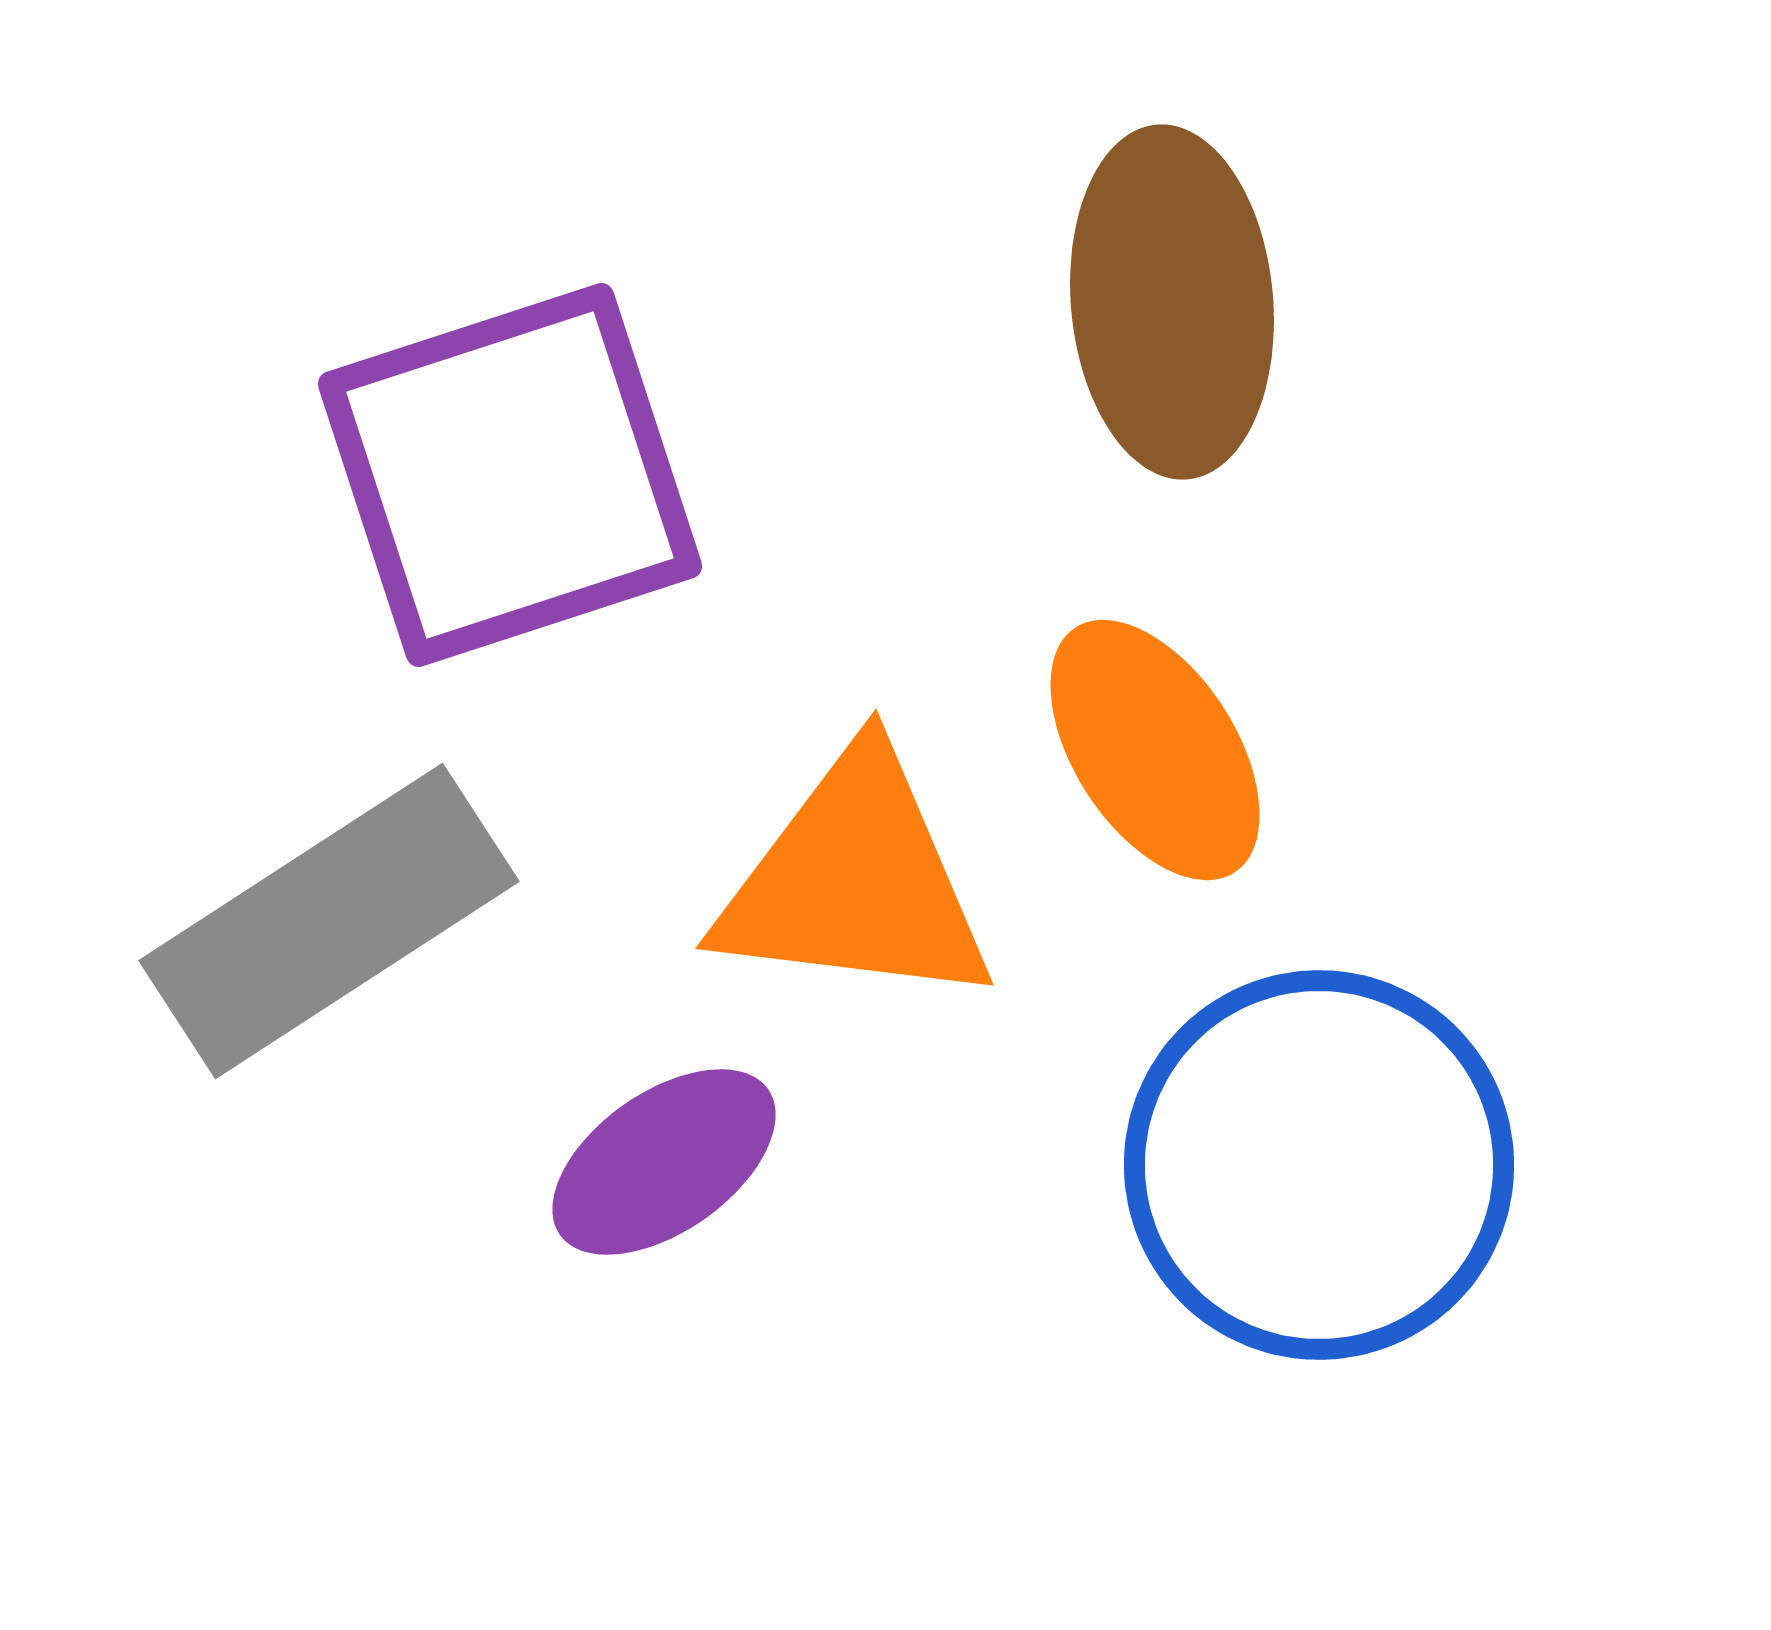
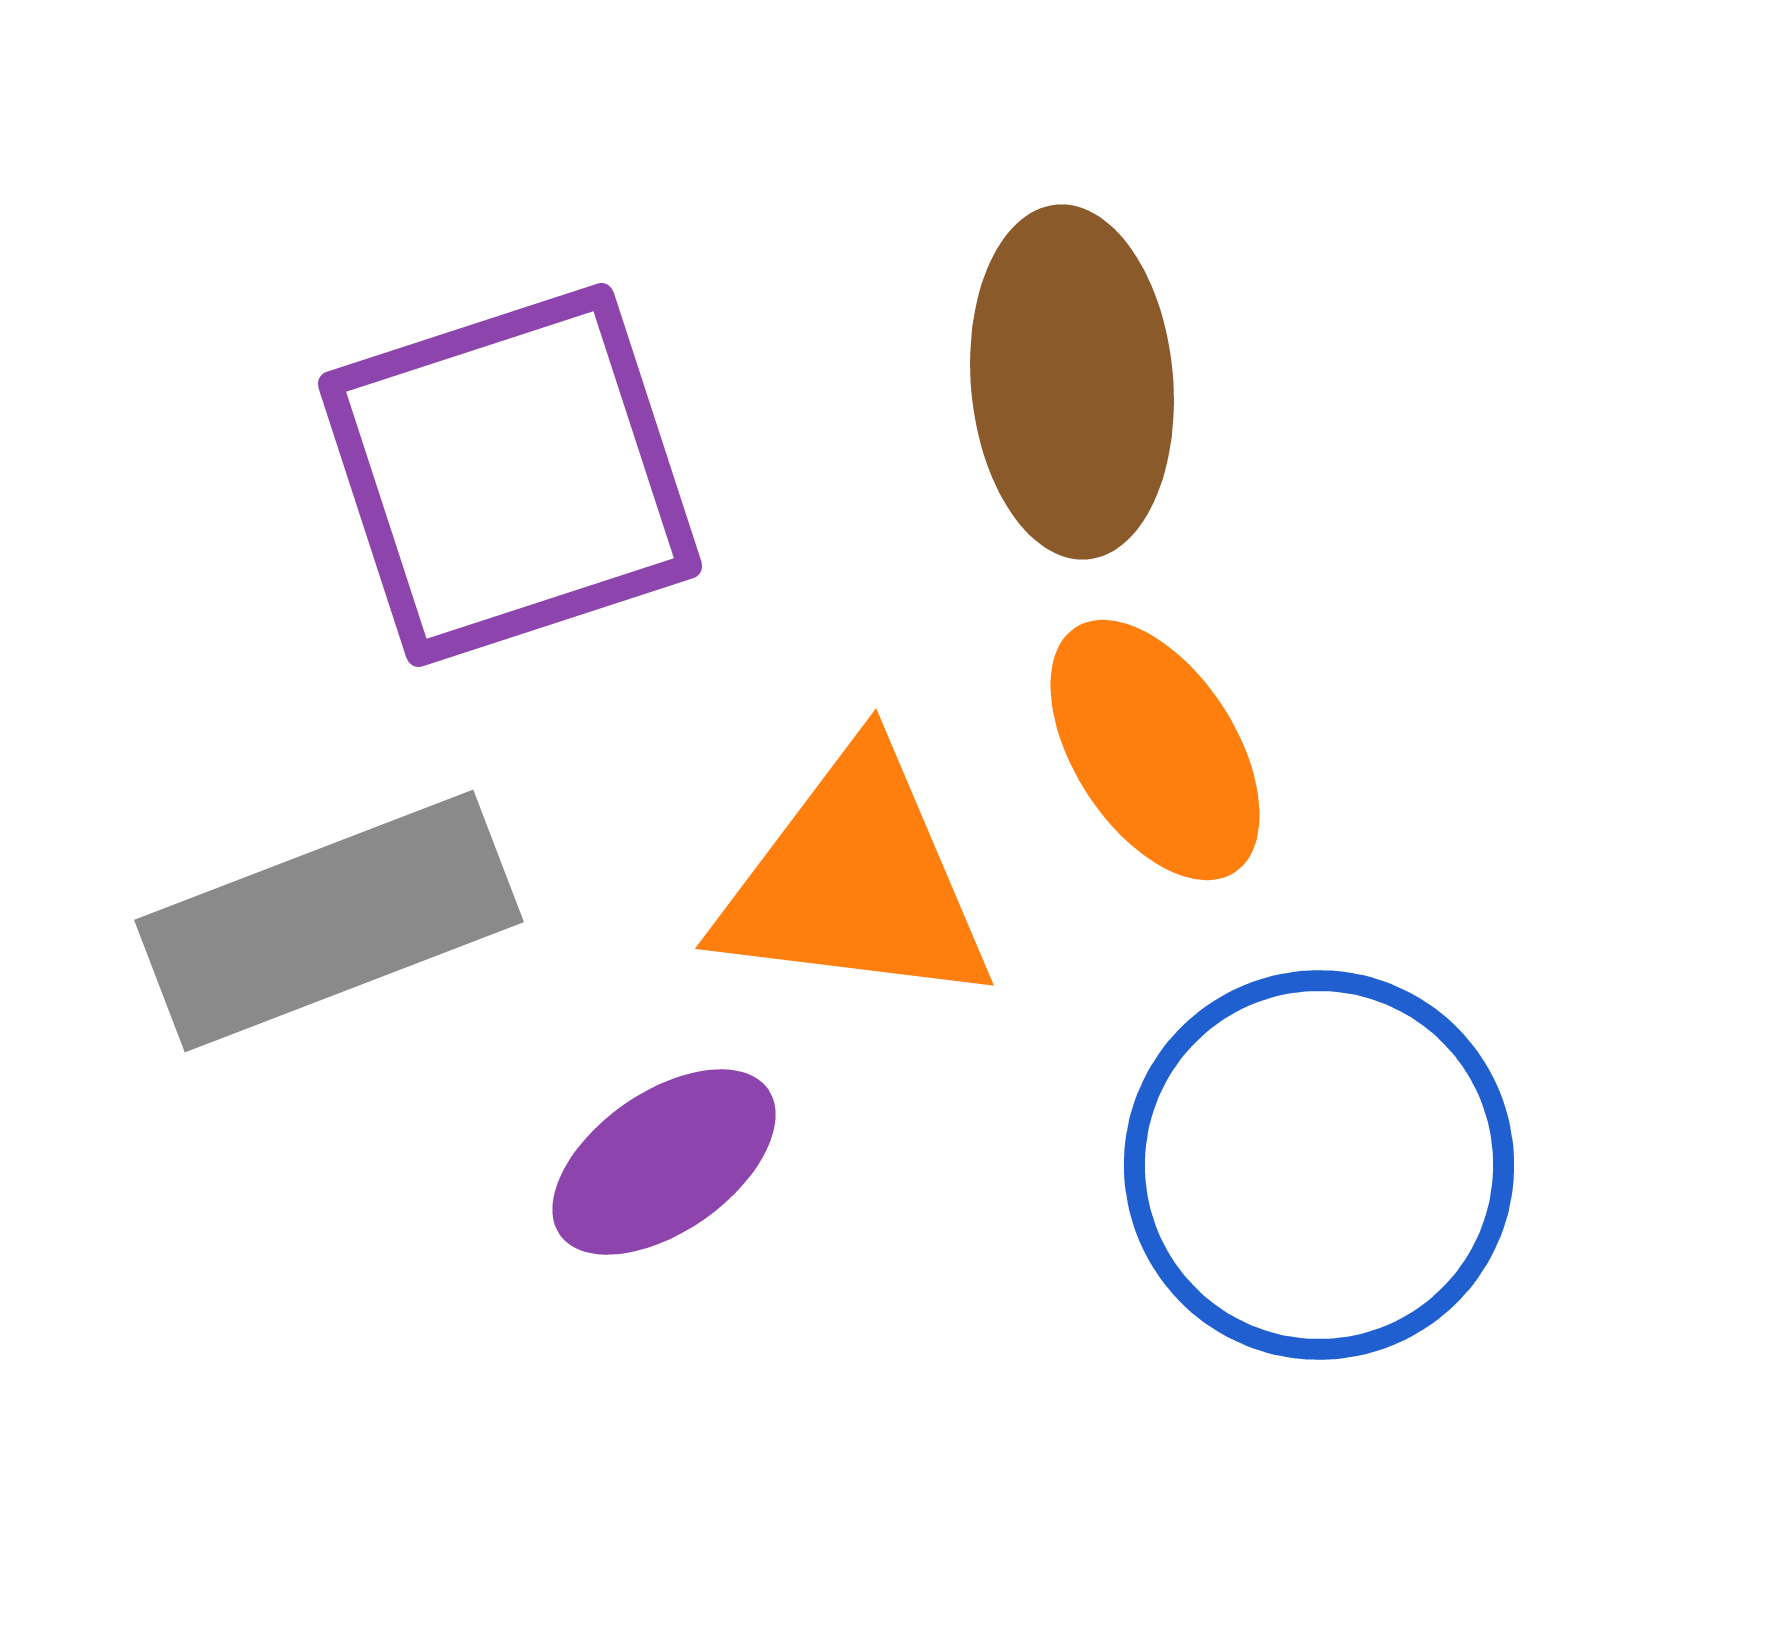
brown ellipse: moved 100 px left, 80 px down
gray rectangle: rotated 12 degrees clockwise
